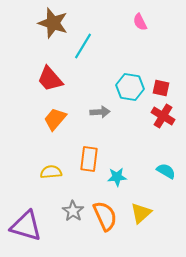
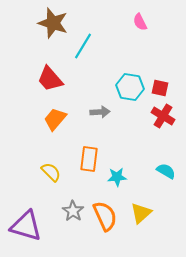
red square: moved 1 px left
yellow semicircle: rotated 50 degrees clockwise
